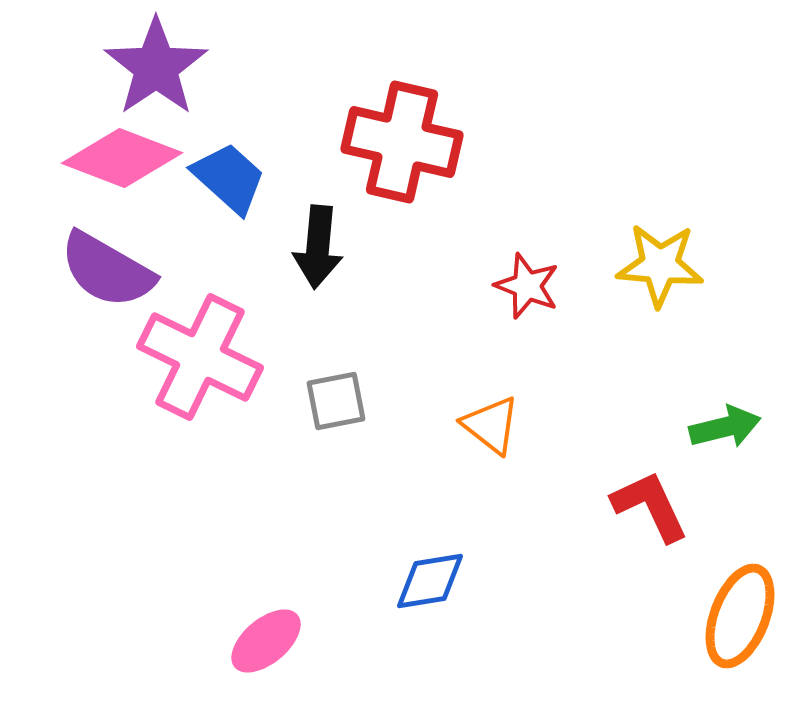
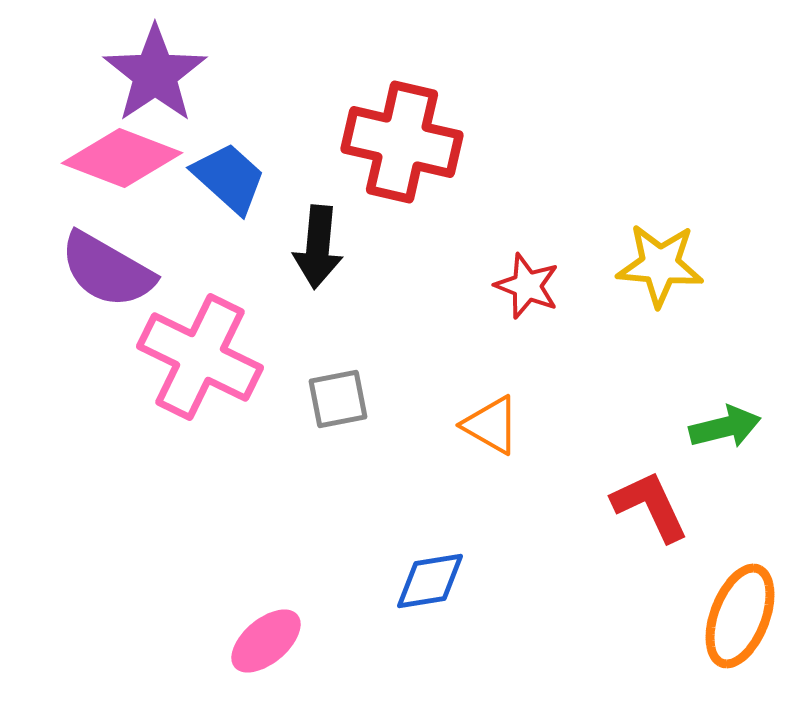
purple star: moved 1 px left, 7 px down
gray square: moved 2 px right, 2 px up
orange triangle: rotated 8 degrees counterclockwise
